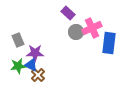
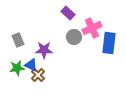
gray circle: moved 2 px left, 5 px down
purple star: moved 9 px right, 3 px up
green star: moved 1 px left, 2 px down
